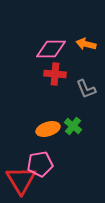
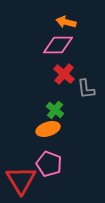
orange arrow: moved 20 px left, 22 px up
pink diamond: moved 7 px right, 4 px up
red cross: moved 9 px right; rotated 35 degrees clockwise
gray L-shape: rotated 15 degrees clockwise
green cross: moved 18 px left, 16 px up
pink pentagon: moved 9 px right; rotated 30 degrees clockwise
